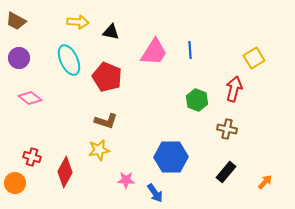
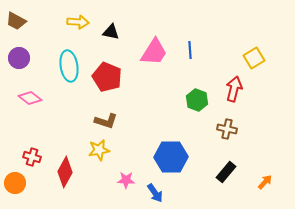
cyan ellipse: moved 6 px down; rotated 16 degrees clockwise
